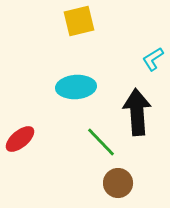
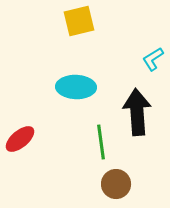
cyan ellipse: rotated 6 degrees clockwise
green line: rotated 36 degrees clockwise
brown circle: moved 2 px left, 1 px down
